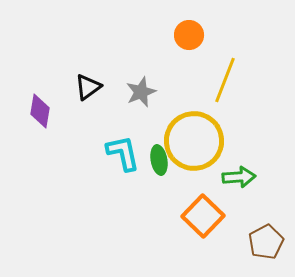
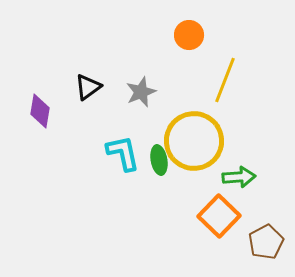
orange square: moved 16 px right
